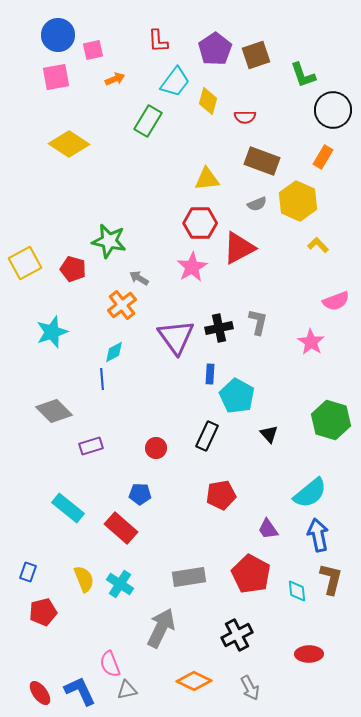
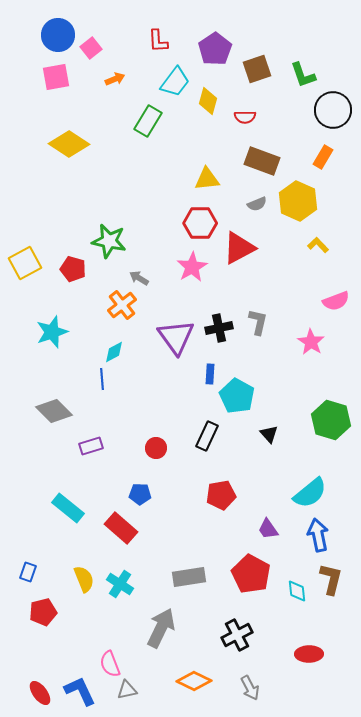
pink square at (93, 50): moved 2 px left, 2 px up; rotated 25 degrees counterclockwise
brown square at (256, 55): moved 1 px right, 14 px down
